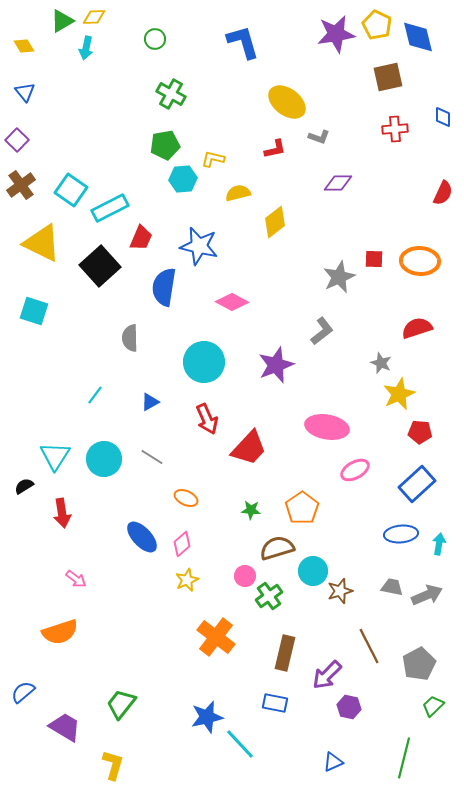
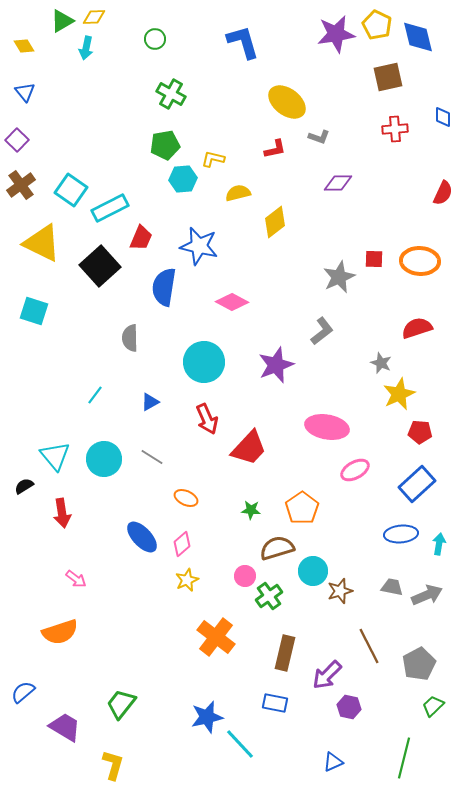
cyan triangle at (55, 456): rotated 12 degrees counterclockwise
